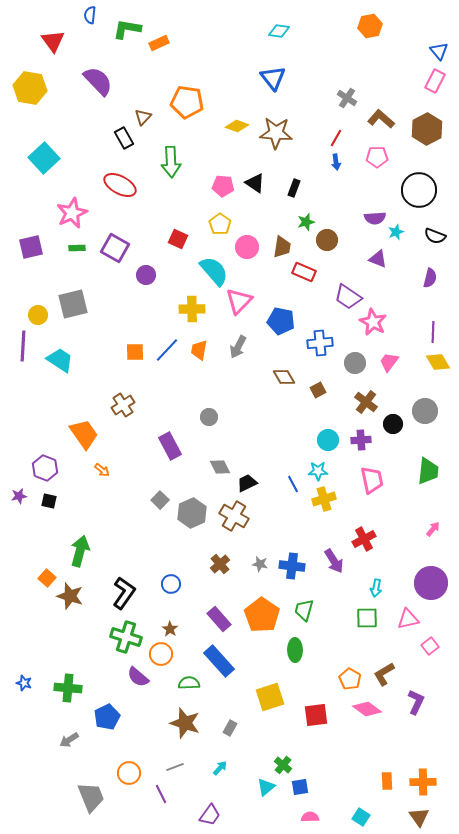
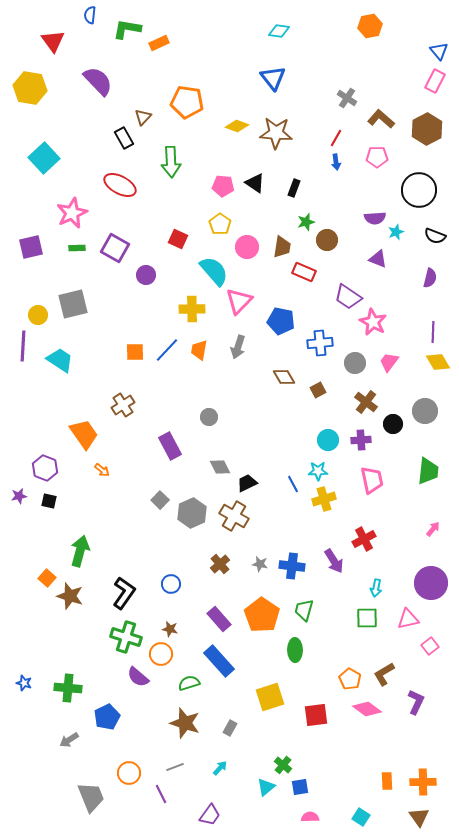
gray arrow at (238, 347): rotated 10 degrees counterclockwise
brown star at (170, 629): rotated 21 degrees counterclockwise
green semicircle at (189, 683): rotated 15 degrees counterclockwise
